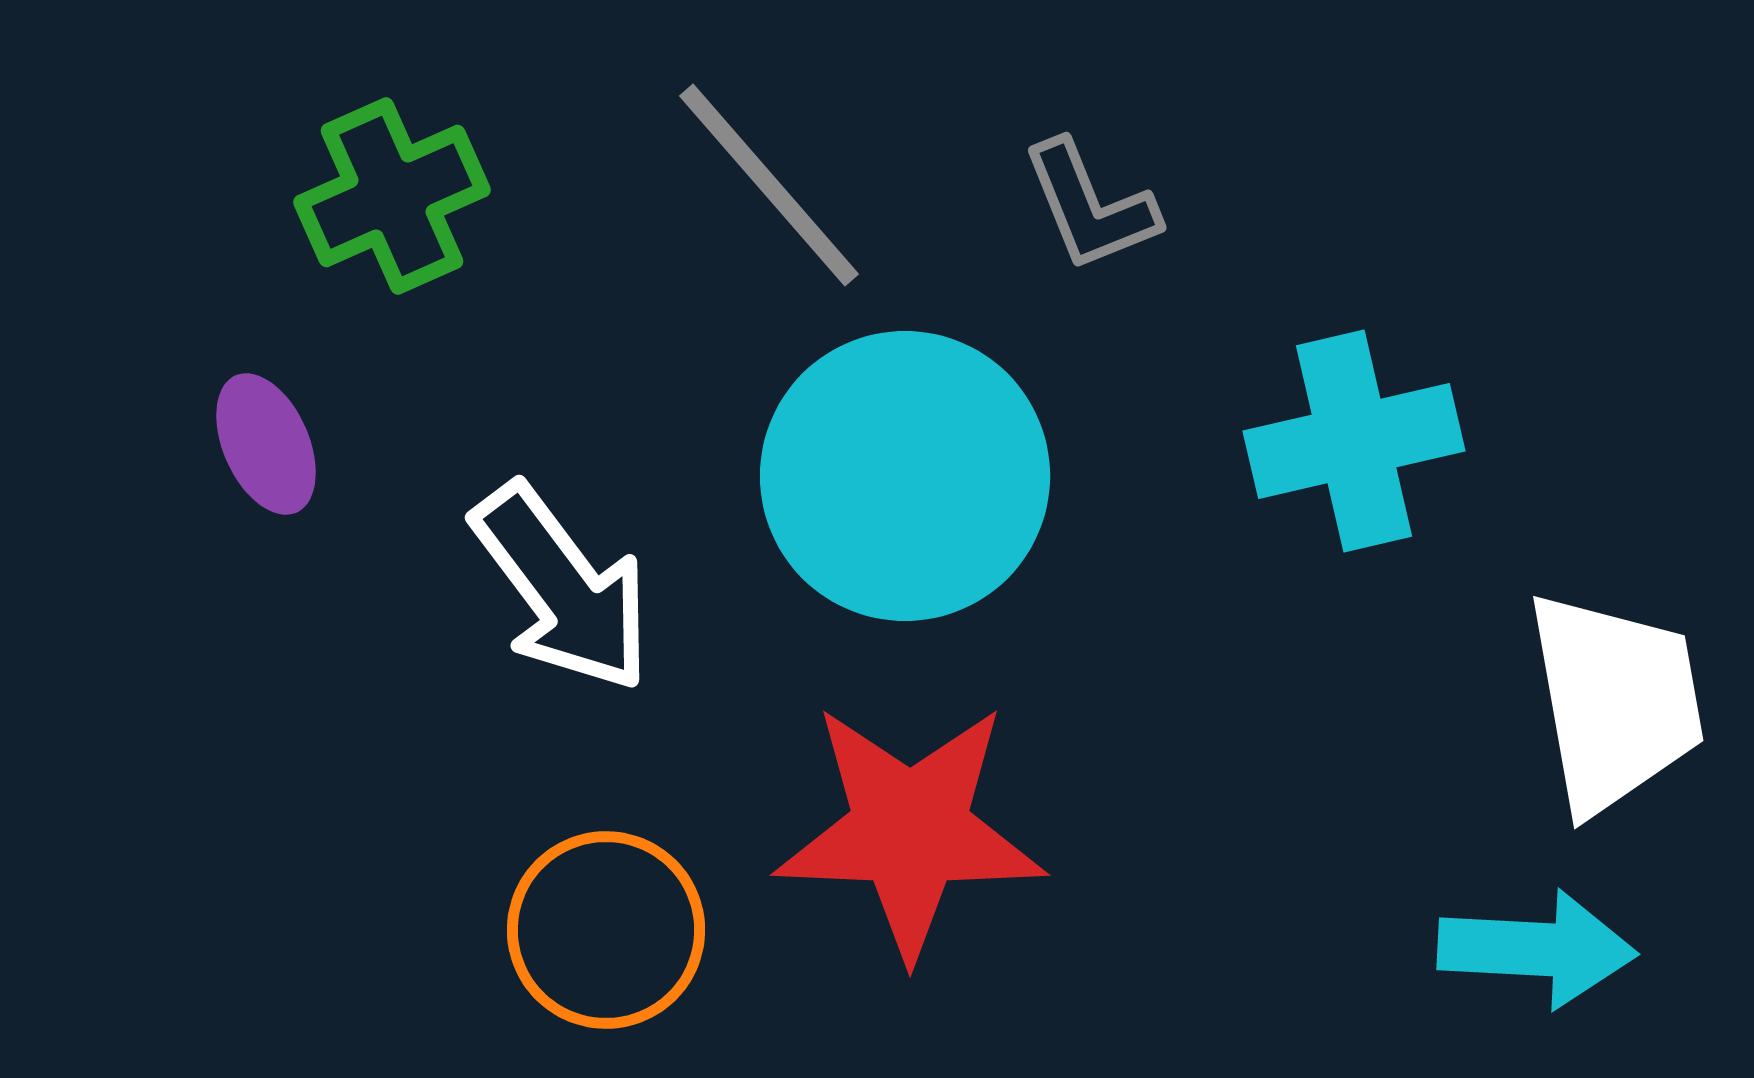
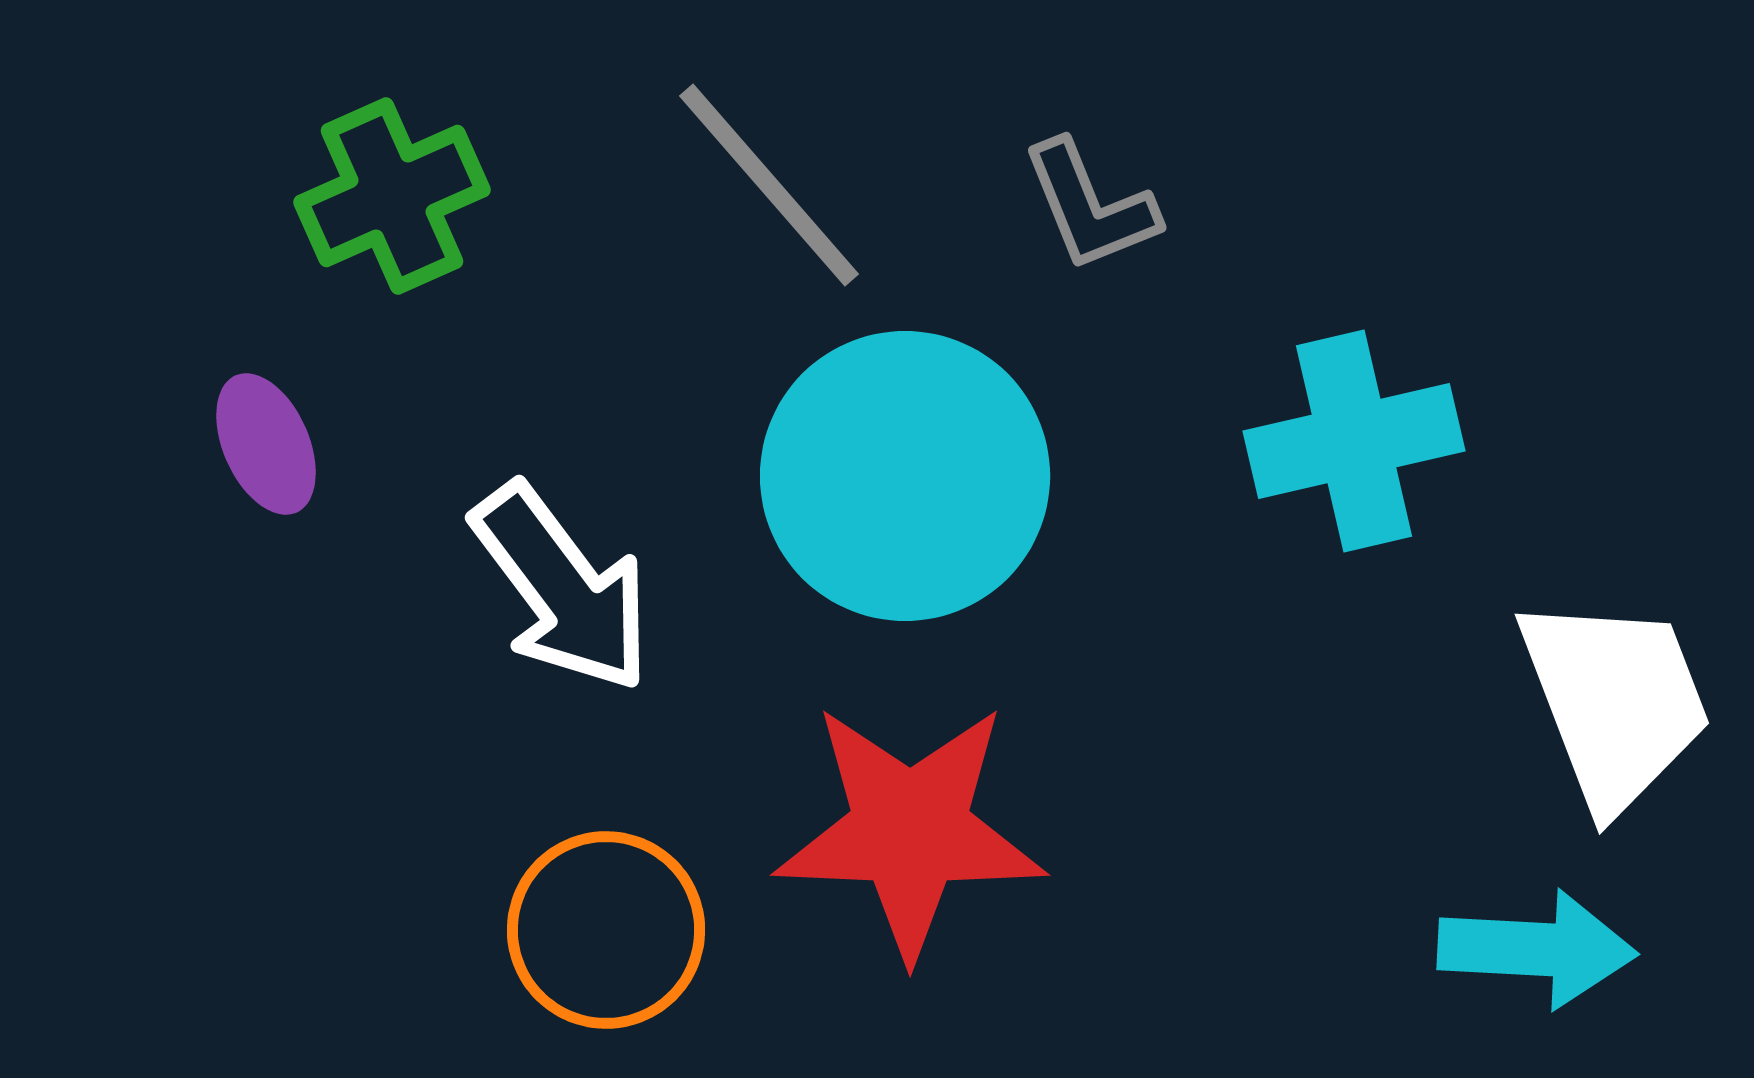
white trapezoid: rotated 11 degrees counterclockwise
